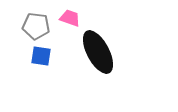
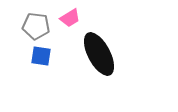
pink trapezoid: rotated 130 degrees clockwise
black ellipse: moved 1 px right, 2 px down
